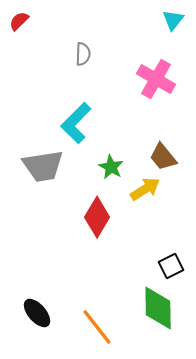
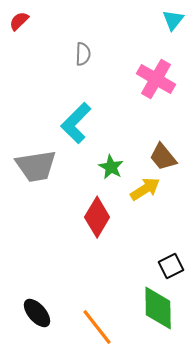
gray trapezoid: moved 7 px left
